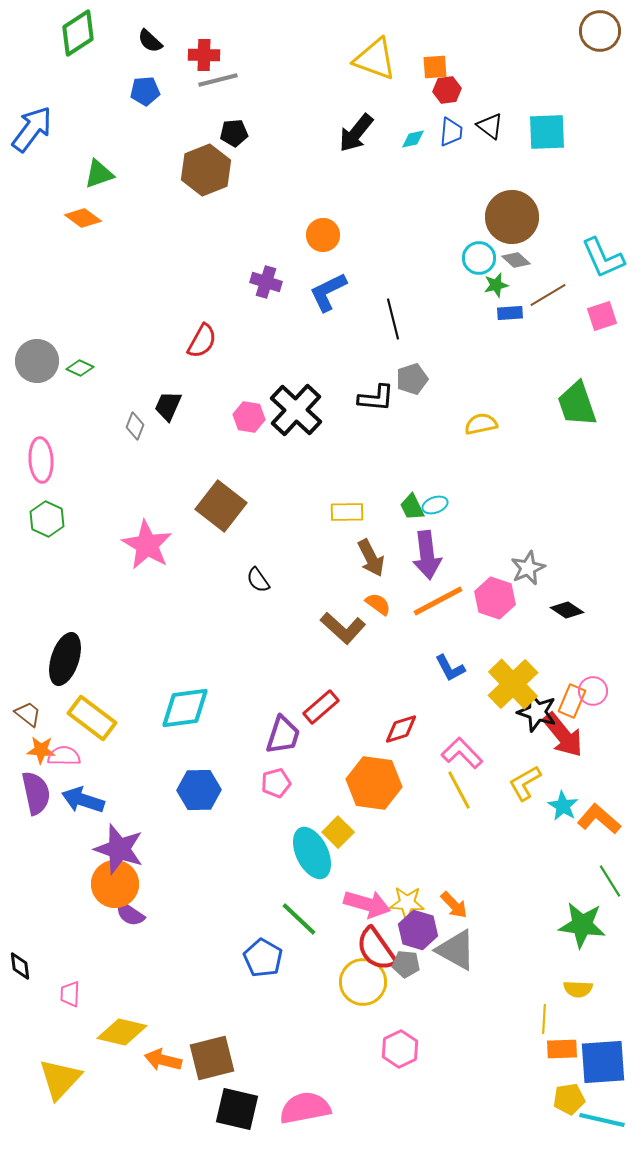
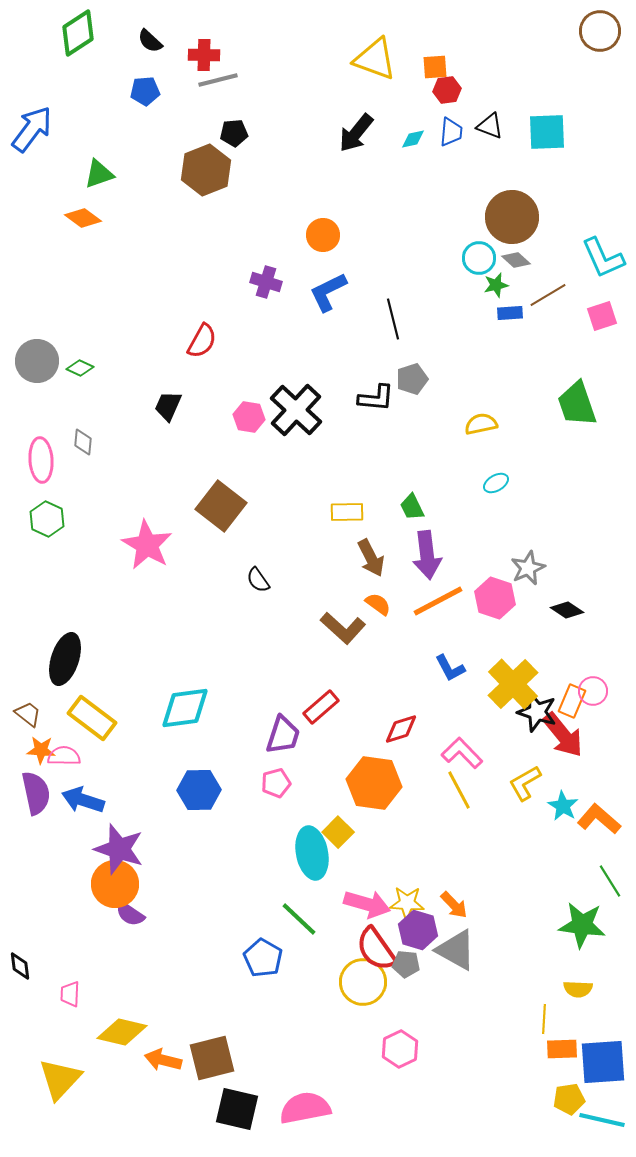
black triangle at (490, 126): rotated 16 degrees counterclockwise
gray diamond at (135, 426): moved 52 px left, 16 px down; rotated 16 degrees counterclockwise
cyan ellipse at (435, 505): moved 61 px right, 22 px up; rotated 10 degrees counterclockwise
cyan ellipse at (312, 853): rotated 15 degrees clockwise
